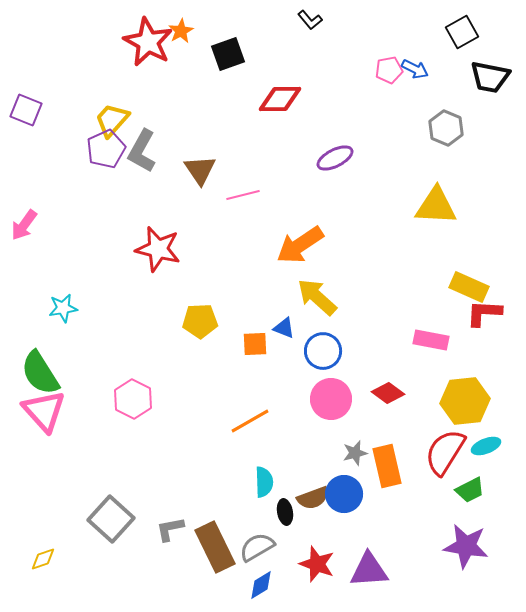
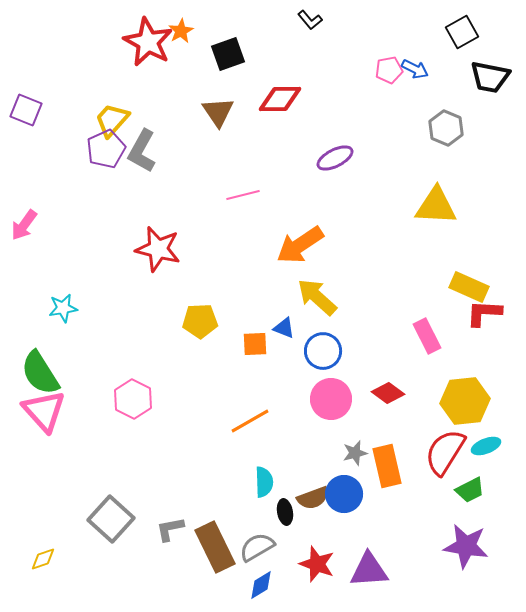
brown triangle at (200, 170): moved 18 px right, 58 px up
pink rectangle at (431, 340): moved 4 px left, 4 px up; rotated 52 degrees clockwise
